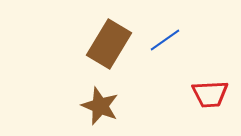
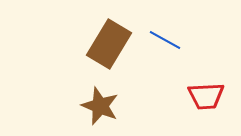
blue line: rotated 64 degrees clockwise
red trapezoid: moved 4 px left, 2 px down
